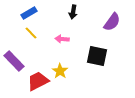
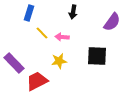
blue rectangle: rotated 42 degrees counterclockwise
yellow line: moved 11 px right
pink arrow: moved 2 px up
black square: rotated 10 degrees counterclockwise
purple rectangle: moved 2 px down
yellow star: moved 1 px left, 10 px up; rotated 28 degrees clockwise
red trapezoid: moved 1 px left
